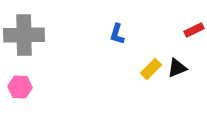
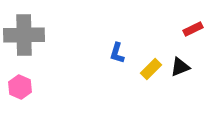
red rectangle: moved 1 px left, 1 px up
blue L-shape: moved 19 px down
black triangle: moved 3 px right, 1 px up
pink hexagon: rotated 20 degrees clockwise
